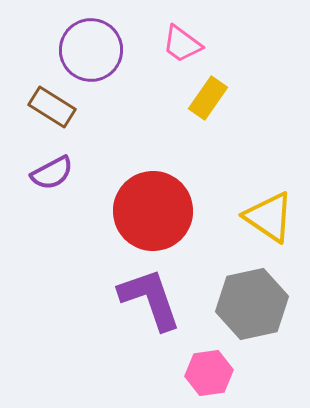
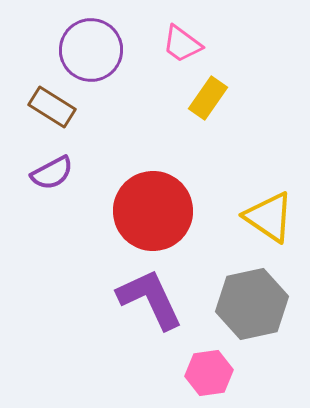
purple L-shape: rotated 6 degrees counterclockwise
